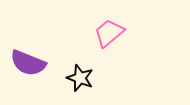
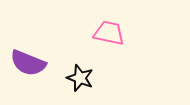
pink trapezoid: rotated 52 degrees clockwise
